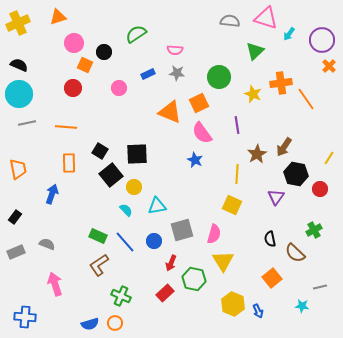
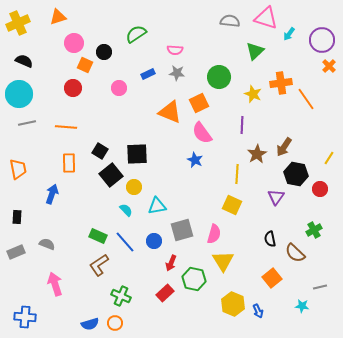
black semicircle at (19, 65): moved 5 px right, 4 px up
purple line at (237, 125): moved 5 px right; rotated 12 degrees clockwise
black rectangle at (15, 217): moved 2 px right; rotated 32 degrees counterclockwise
